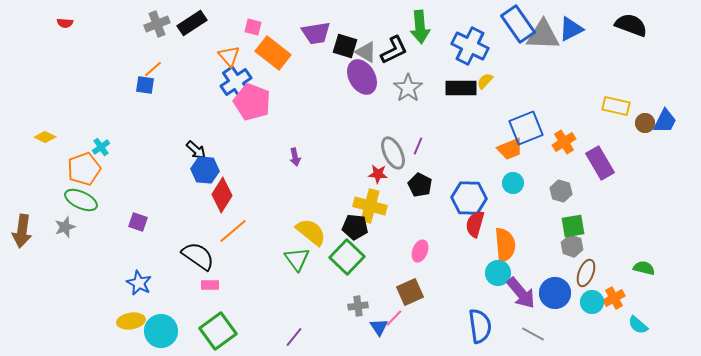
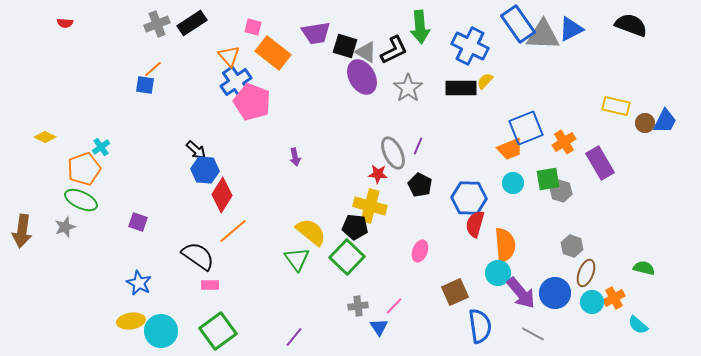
green square at (573, 226): moved 25 px left, 47 px up
brown square at (410, 292): moved 45 px right
pink line at (394, 318): moved 12 px up
